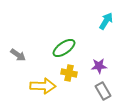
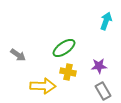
cyan arrow: rotated 12 degrees counterclockwise
yellow cross: moved 1 px left, 1 px up
